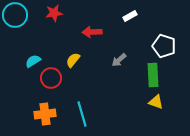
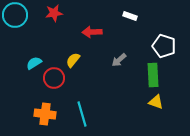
white rectangle: rotated 48 degrees clockwise
cyan semicircle: moved 1 px right, 2 px down
red circle: moved 3 px right
orange cross: rotated 15 degrees clockwise
